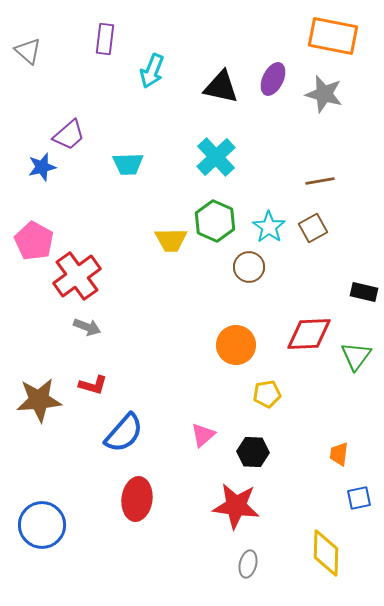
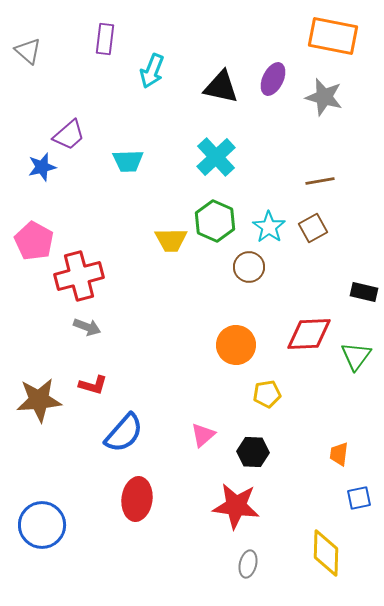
gray star: moved 3 px down
cyan trapezoid: moved 3 px up
red cross: moved 2 px right; rotated 21 degrees clockwise
